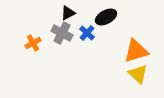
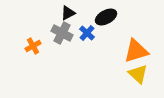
orange cross: moved 3 px down
